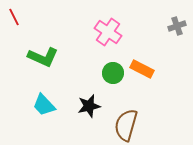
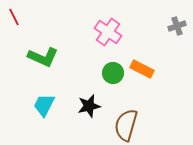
cyan trapezoid: rotated 70 degrees clockwise
